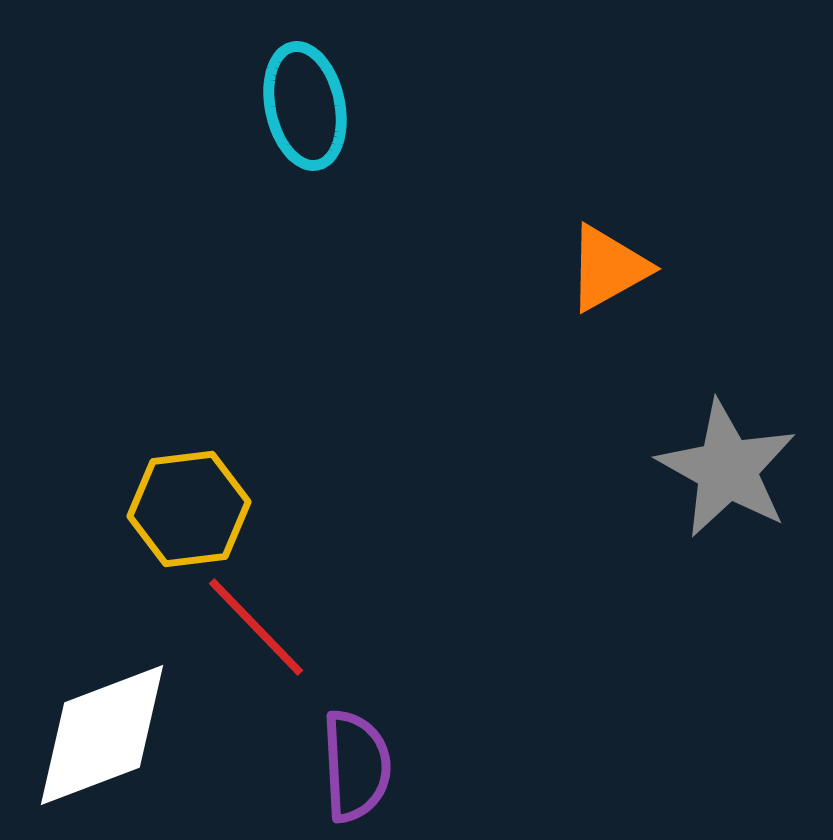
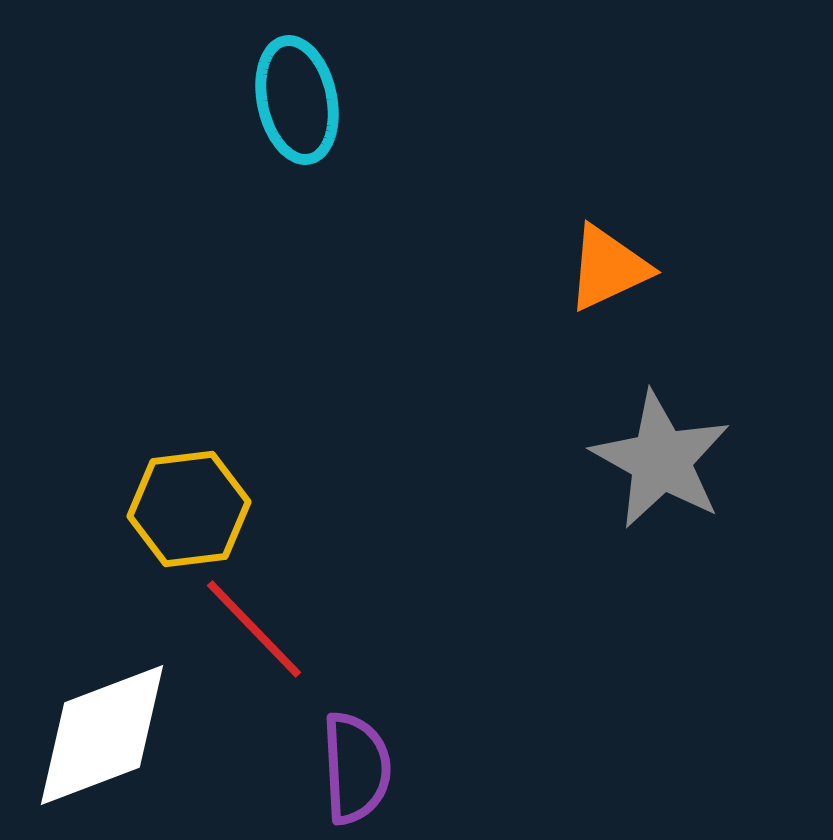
cyan ellipse: moved 8 px left, 6 px up
orange triangle: rotated 4 degrees clockwise
gray star: moved 66 px left, 9 px up
red line: moved 2 px left, 2 px down
purple semicircle: moved 2 px down
